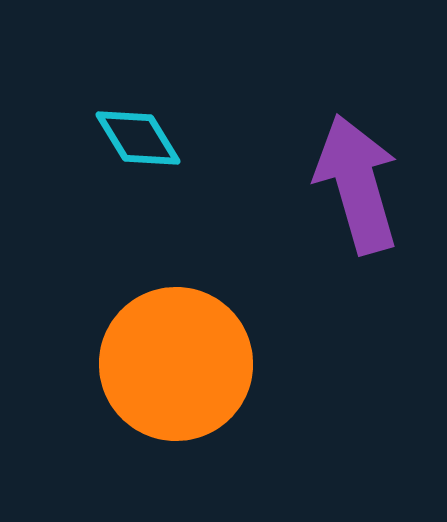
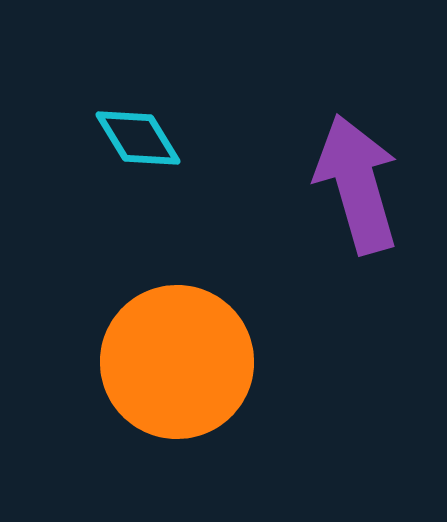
orange circle: moved 1 px right, 2 px up
